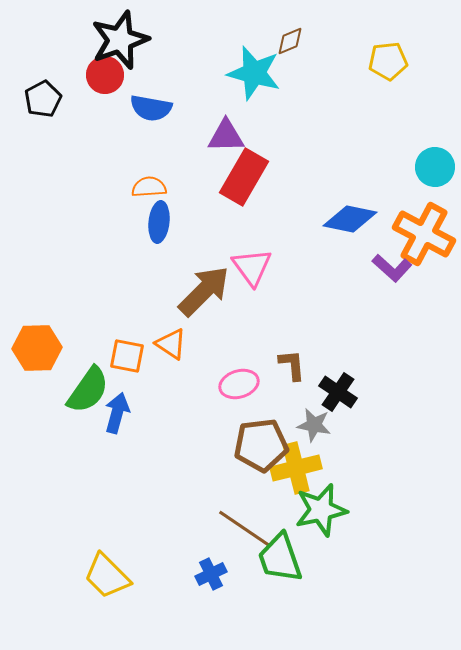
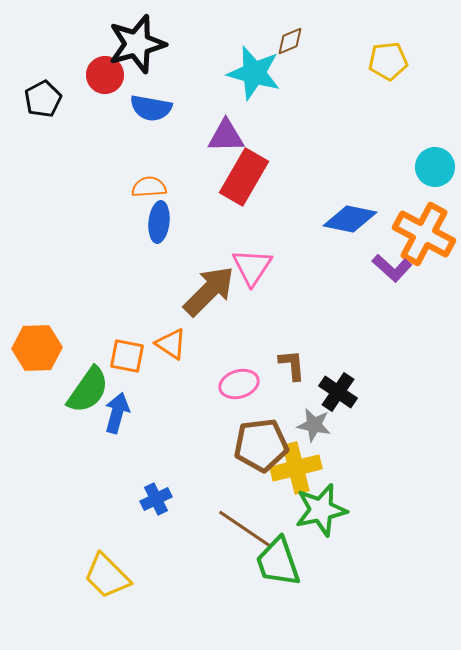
black star: moved 17 px right, 4 px down; rotated 4 degrees clockwise
pink triangle: rotated 9 degrees clockwise
brown arrow: moved 5 px right
green trapezoid: moved 2 px left, 4 px down
blue cross: moved 55 px left, 75 px up
